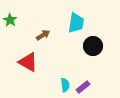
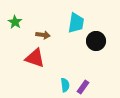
green star: moved 5 px right, 2 px down
brown arrow: rotated 40 degrees clockwise
black circle: moved 3 px right, 5 px up
red triangle: moved 7 px right, 4 px up; rotated 10 degrees counterclockwise
purple rectangle: rotated 16 degrees counterclockwise
